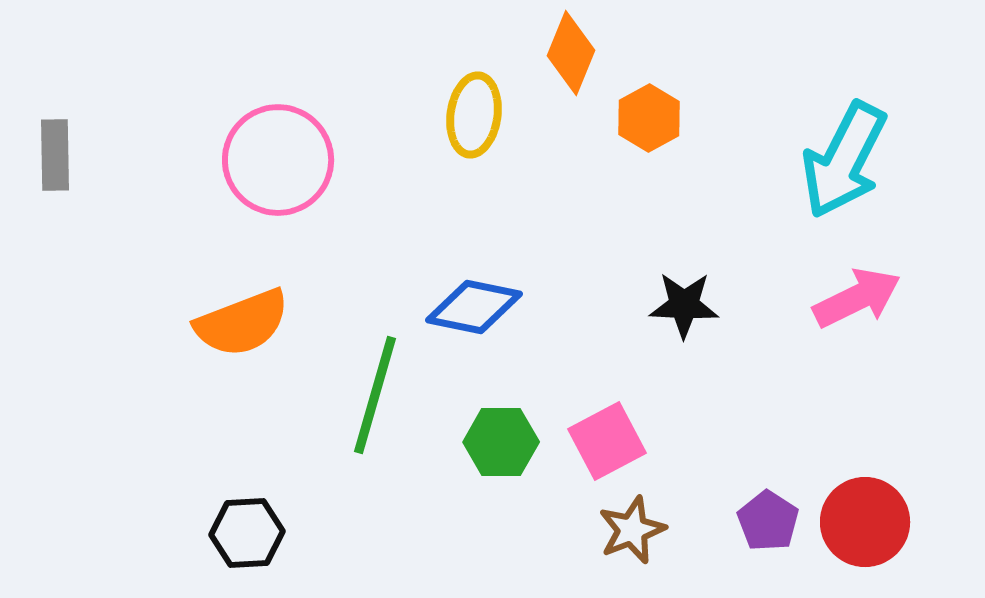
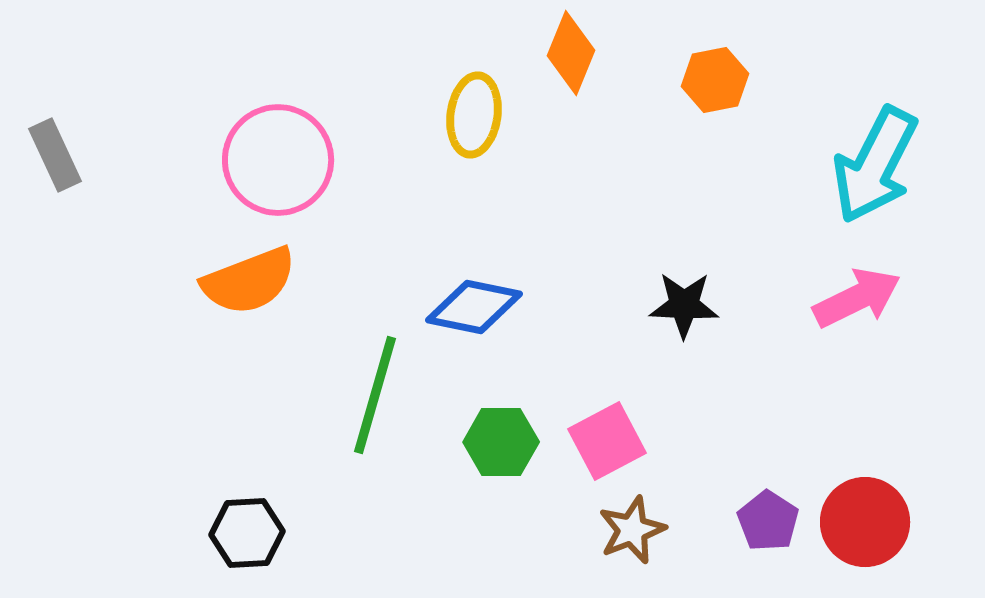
orange hexagon: moved 66 px right, 38 px up; rotated 18 degrees clockwise
gray rectangle: rotated 24 degrees counterclockwise
cyan arrow: moved 31 px right, 5 px down
orange semicircle: moved 7 px right, 42 px up
